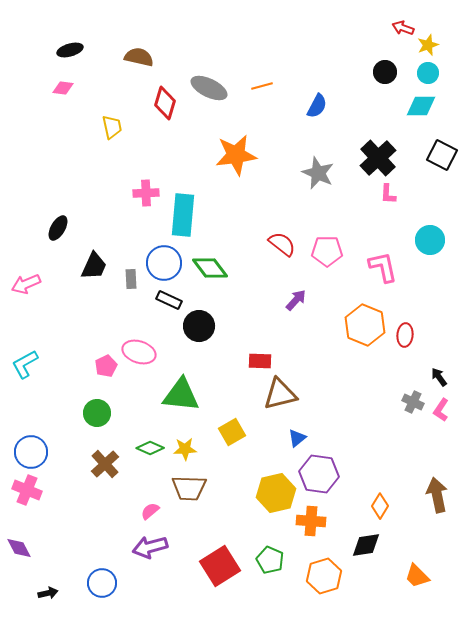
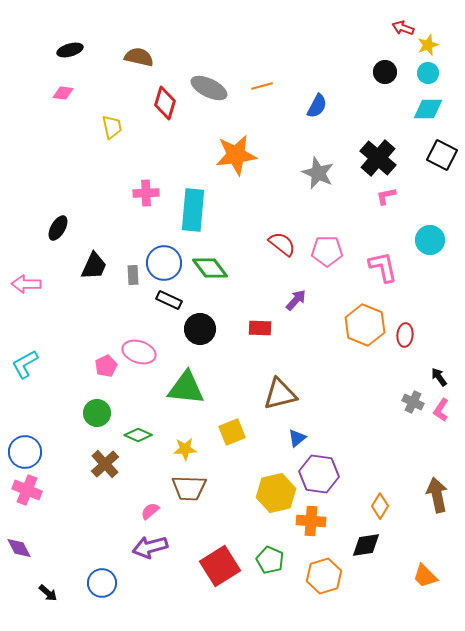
pink diamond at (63, 88): moved 5 px down
cyan diamond at (421, 106): moved 7 px right, 3 px down
black cross at (378, 158): rotated 6 degrees counterclockwise
pink L-shape at (388, 194): moved 2 px left, 2 px down; rotated 75 degrees clockwise
cyan rectangle at (183, 215): moved 10 px right, 5 px up
gray rectangle at (131, 279): moved 2 px right, 4 px up
pink arrow at (26, 284): rotated 24 degrees clockwise
black circle at (199, 326): moved 1 px right, 3 px down
red rectangle at (260, 361): moved 33 px up
green triangle at (181, 395): moved 5 px right, 7 px up
yellow square at (232, 432): rotated 8 degrees clockwise
green diamond at (150, 448): moved 12 px left, 13 px up
blue circle at (31, 452): moved 6 px left
orange trapezoid at (417, 576): moved 8 px right
black arrow at (48, 593): rotated 54 degrees clockwise
